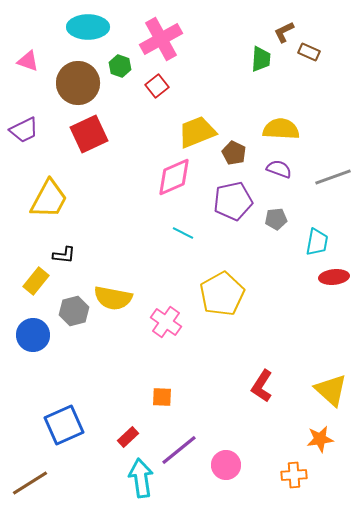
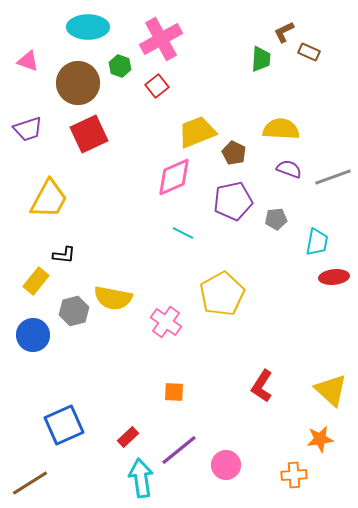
purple trapezoid at (24, 130): moved 4 px right, 1 px up; rotated 8 degrees clockwise
purple semicircle at (279, 169): moved 10 px right
orange square at (162, 397): moved 12 px right, 5 px up
